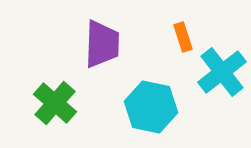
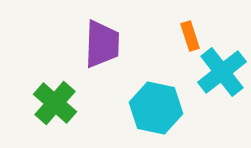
orange rectangle: moved 7 px right, 1 px up
cyan hexagon: moved 5 px right, 1 px down
